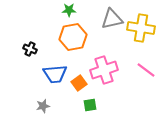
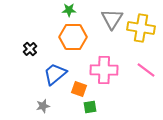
gray triangle: rotated 45 degrees counterclockwise
orange hexagon: rotated 12 degrees clockwise
black cross: rotated 24 degrees clockwise
pink cross: rotated 20 degrees clockwise
blue trapezoid: rotated 145 degrees clockwise
orange square: moved 6 px down; rotated 35 degrees counterclockwise
green square: moved 2 px down
